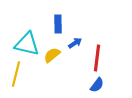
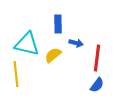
blue arrow: moved 1 px right; rotated 48 degrees clockwise
yellow semicircle: moved 1 px right
yellow line: rotated 20 degrees counterclockwise
